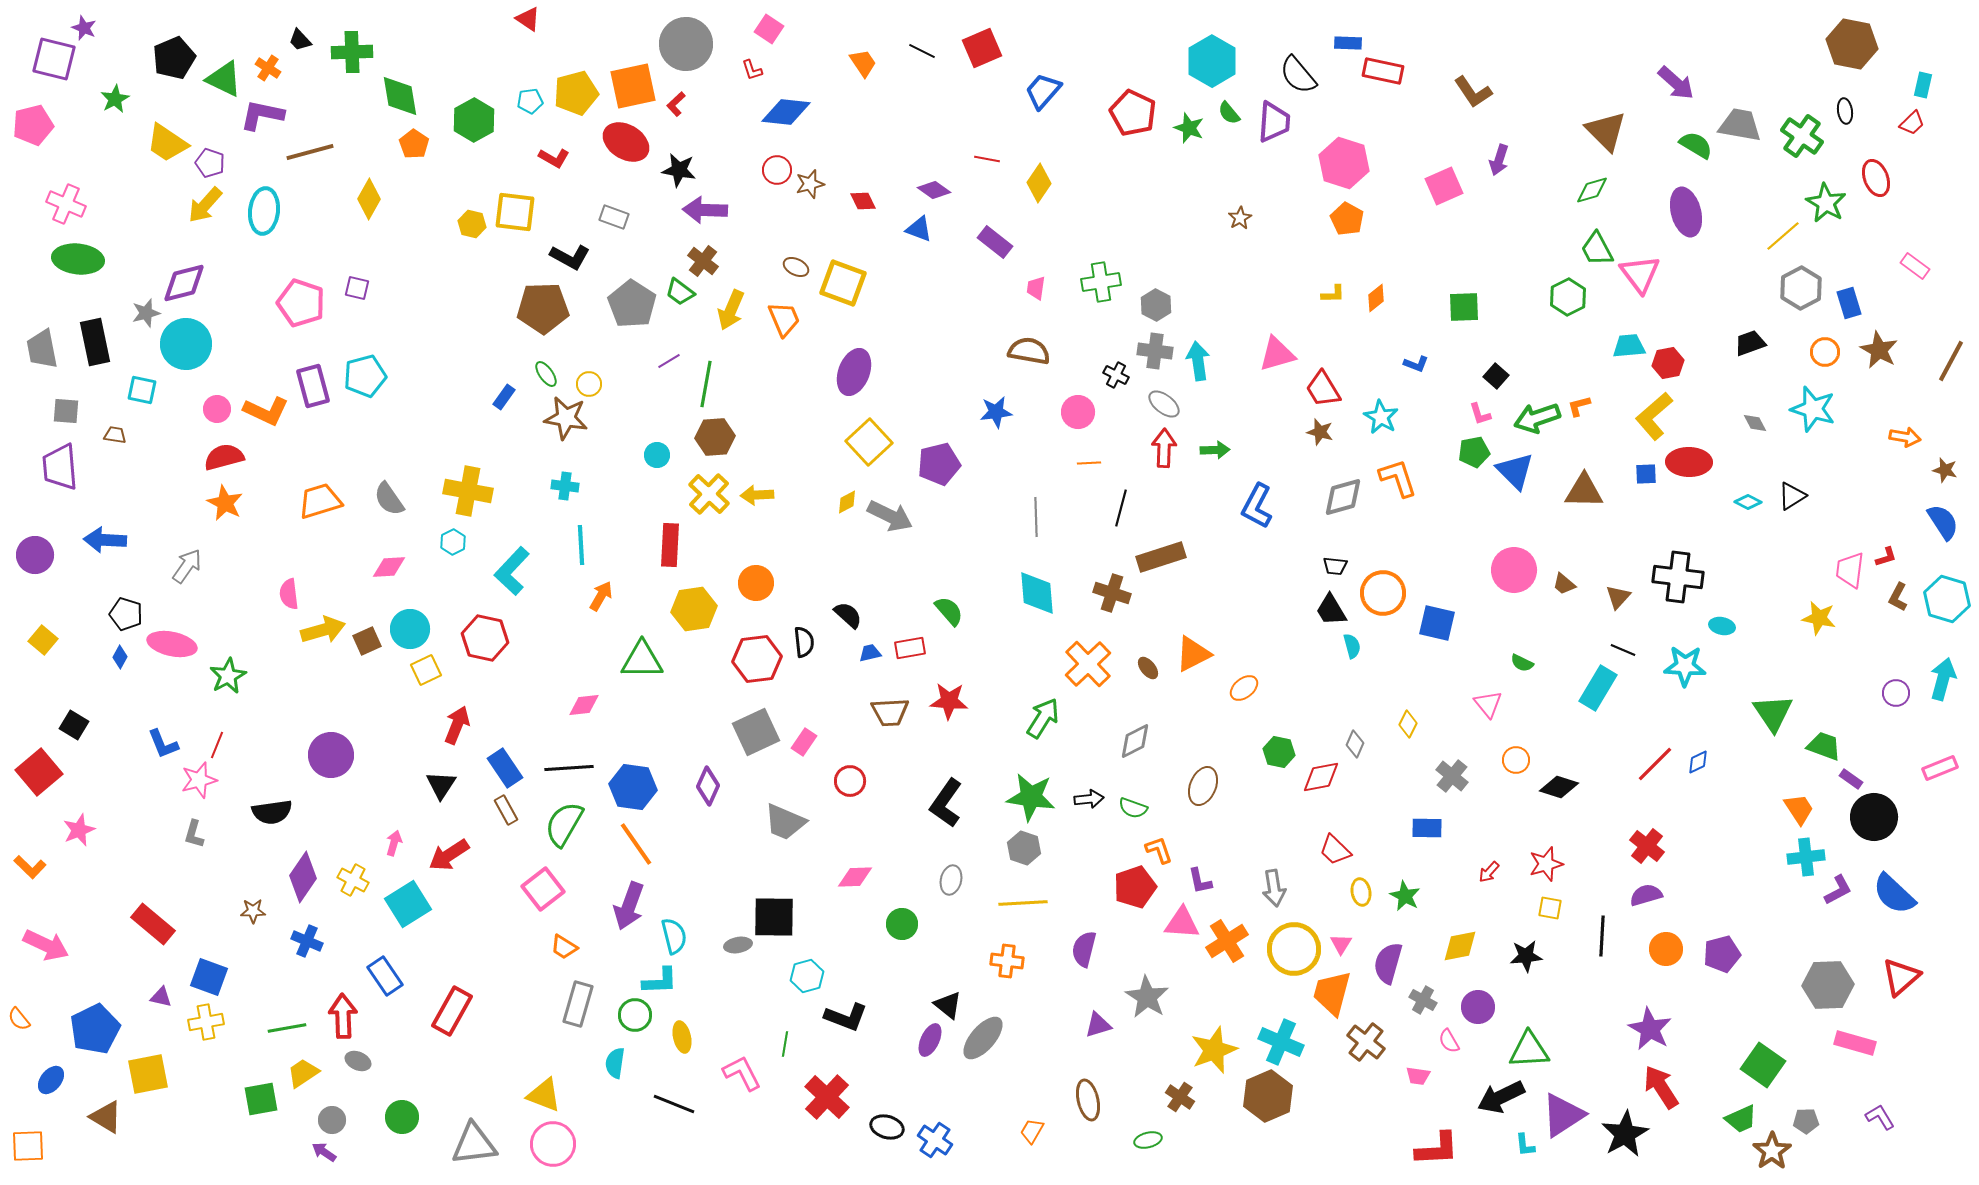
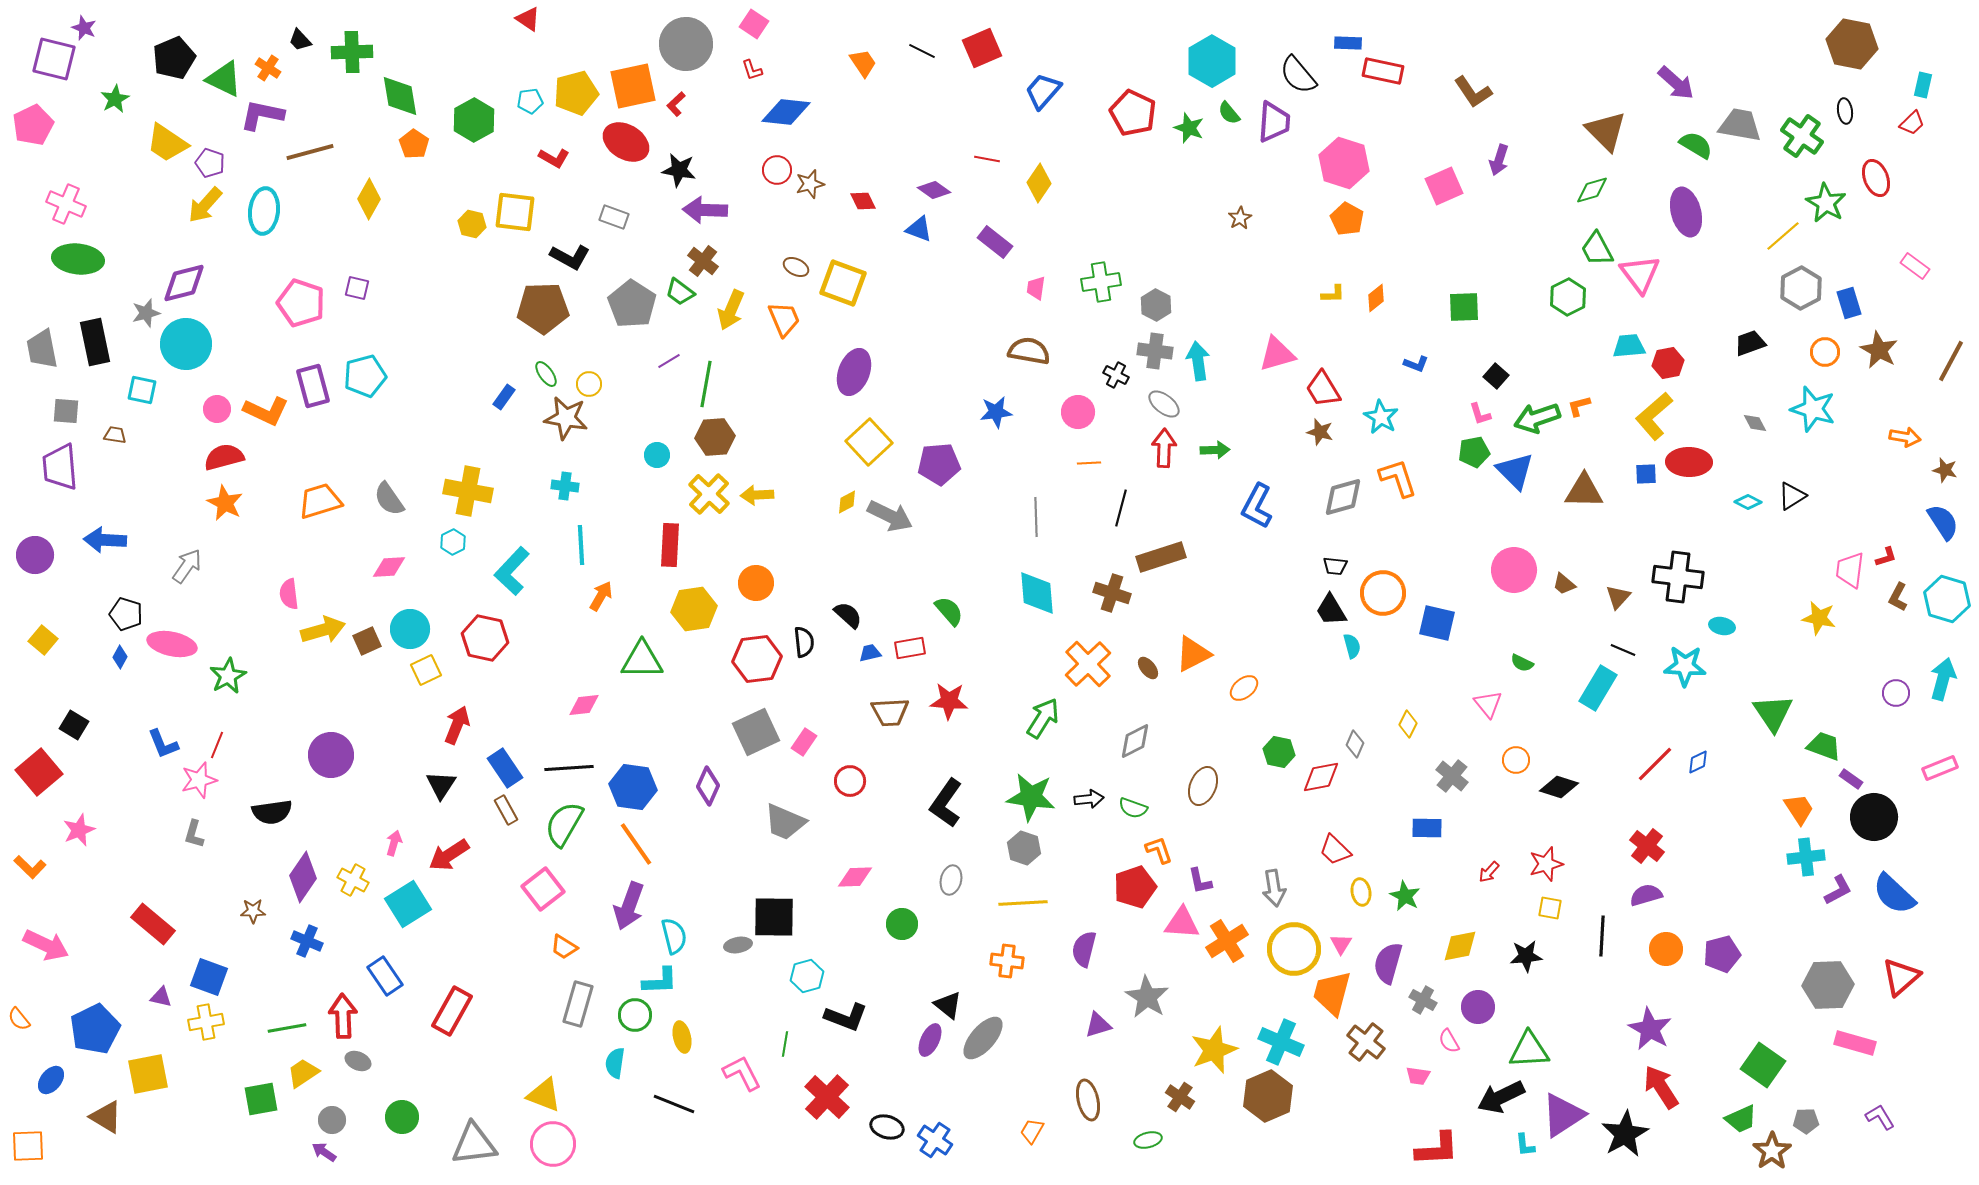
pink square at (769, 29): moved 15 px left, 5 px up
pink pentagon at (33, 125): rotated 12 degrees counterclockwise
purple pentagon at (939, 464): rotated 9 degrees clockwise
